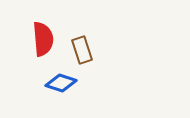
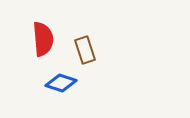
brown rectangle: moved 3 px right
